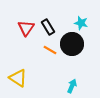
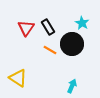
cyan star: moved 1 px right; rotated 16 degrees clockwise
